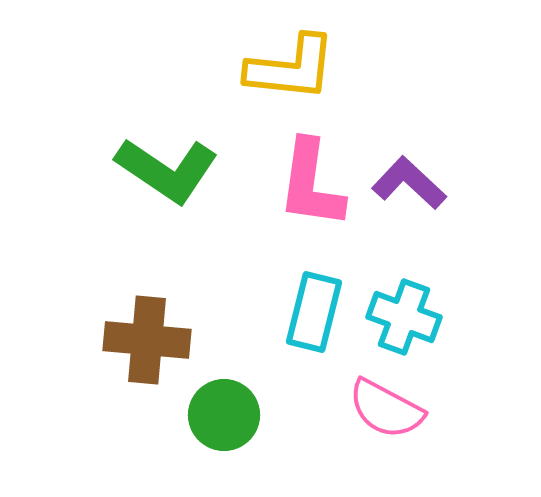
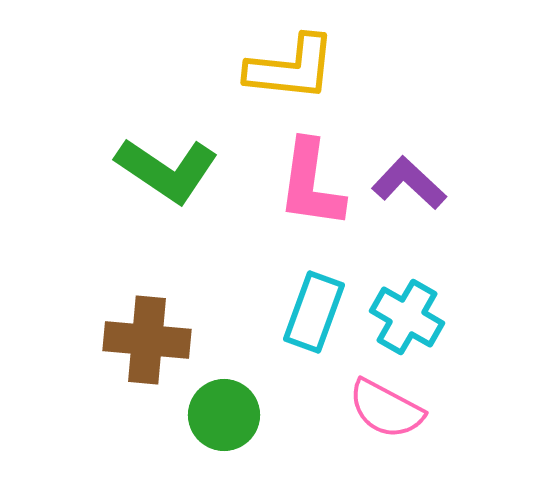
cyan rectangle: rotated 6 degrees clockwise
cyan cross: moved 3 px right; rotated 10 degrees clockwise
